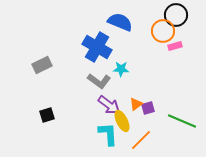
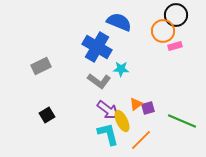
blue semicircle: moved 1 px left
gray rectangle: moved 1 px left, 1 px down
purple arrow: moved 1 px left, 5 px down
black square: rotated 14 degrees counterclockwise
cyan L-shape: rotated 10 degrees counterclockwise
